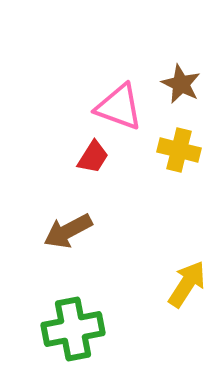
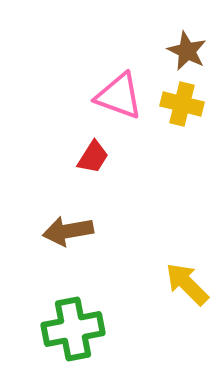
brown star: moved 6 px right, 33 px up
pink triangle: moved 11 px up
yellow cross: moved 3 px right, 46 px up
brown arrow: rotated 18 degrees clockwise
yellow arrow: rotated 78 degrees counterclockwise
